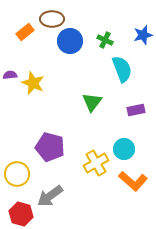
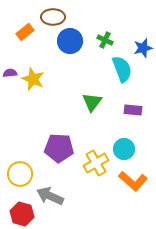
brown ellipse: moved 1 px right, 2 px up
blue star: moved 13 px down
purple semicircle: moved 2 px up
yellow star: moved 4 px up
purple rectangle: moved 3 px left; rotated 18 degrees clockwise
purple pentagon: moved 9 px right, 1 px down; rotated 12 degrees counterclockwise
yellow circle: moved 3 px right
gray arrow: rotated 60 degrees clockwise
red hexagon: moved 1 px right
